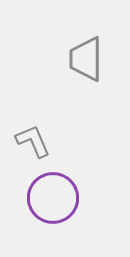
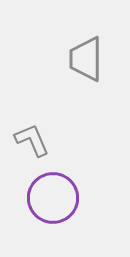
gray L-shape: moved 1 px left, 1 px up
